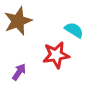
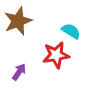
cyan semicircle: moved 3 px left, 1 px down
